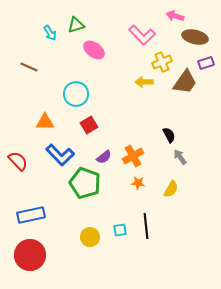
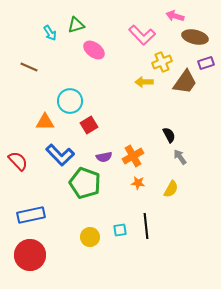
cyan circle: moved 6 px left, 7 px down
purple semicircle: rotated 28 degrees clockwise
